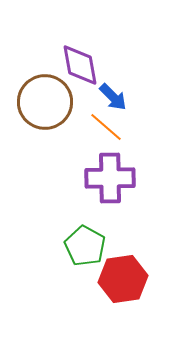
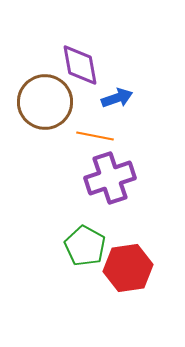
blue arrow: moved 4 px right, 1 px down; rotated 64 degrees counterclockwise
orange line: moved 11 px left, 9 px down; rotated 30 degrees counterclockwise
purple cross: rotated 18 degrees counterclockwise
red hexagon: moved 5 px right, 11 px up
